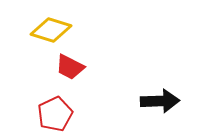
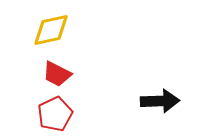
yellow diamond: rotated 30 degrees counterclockwise
red trapezoid: moved 13 px left, 7 px down
